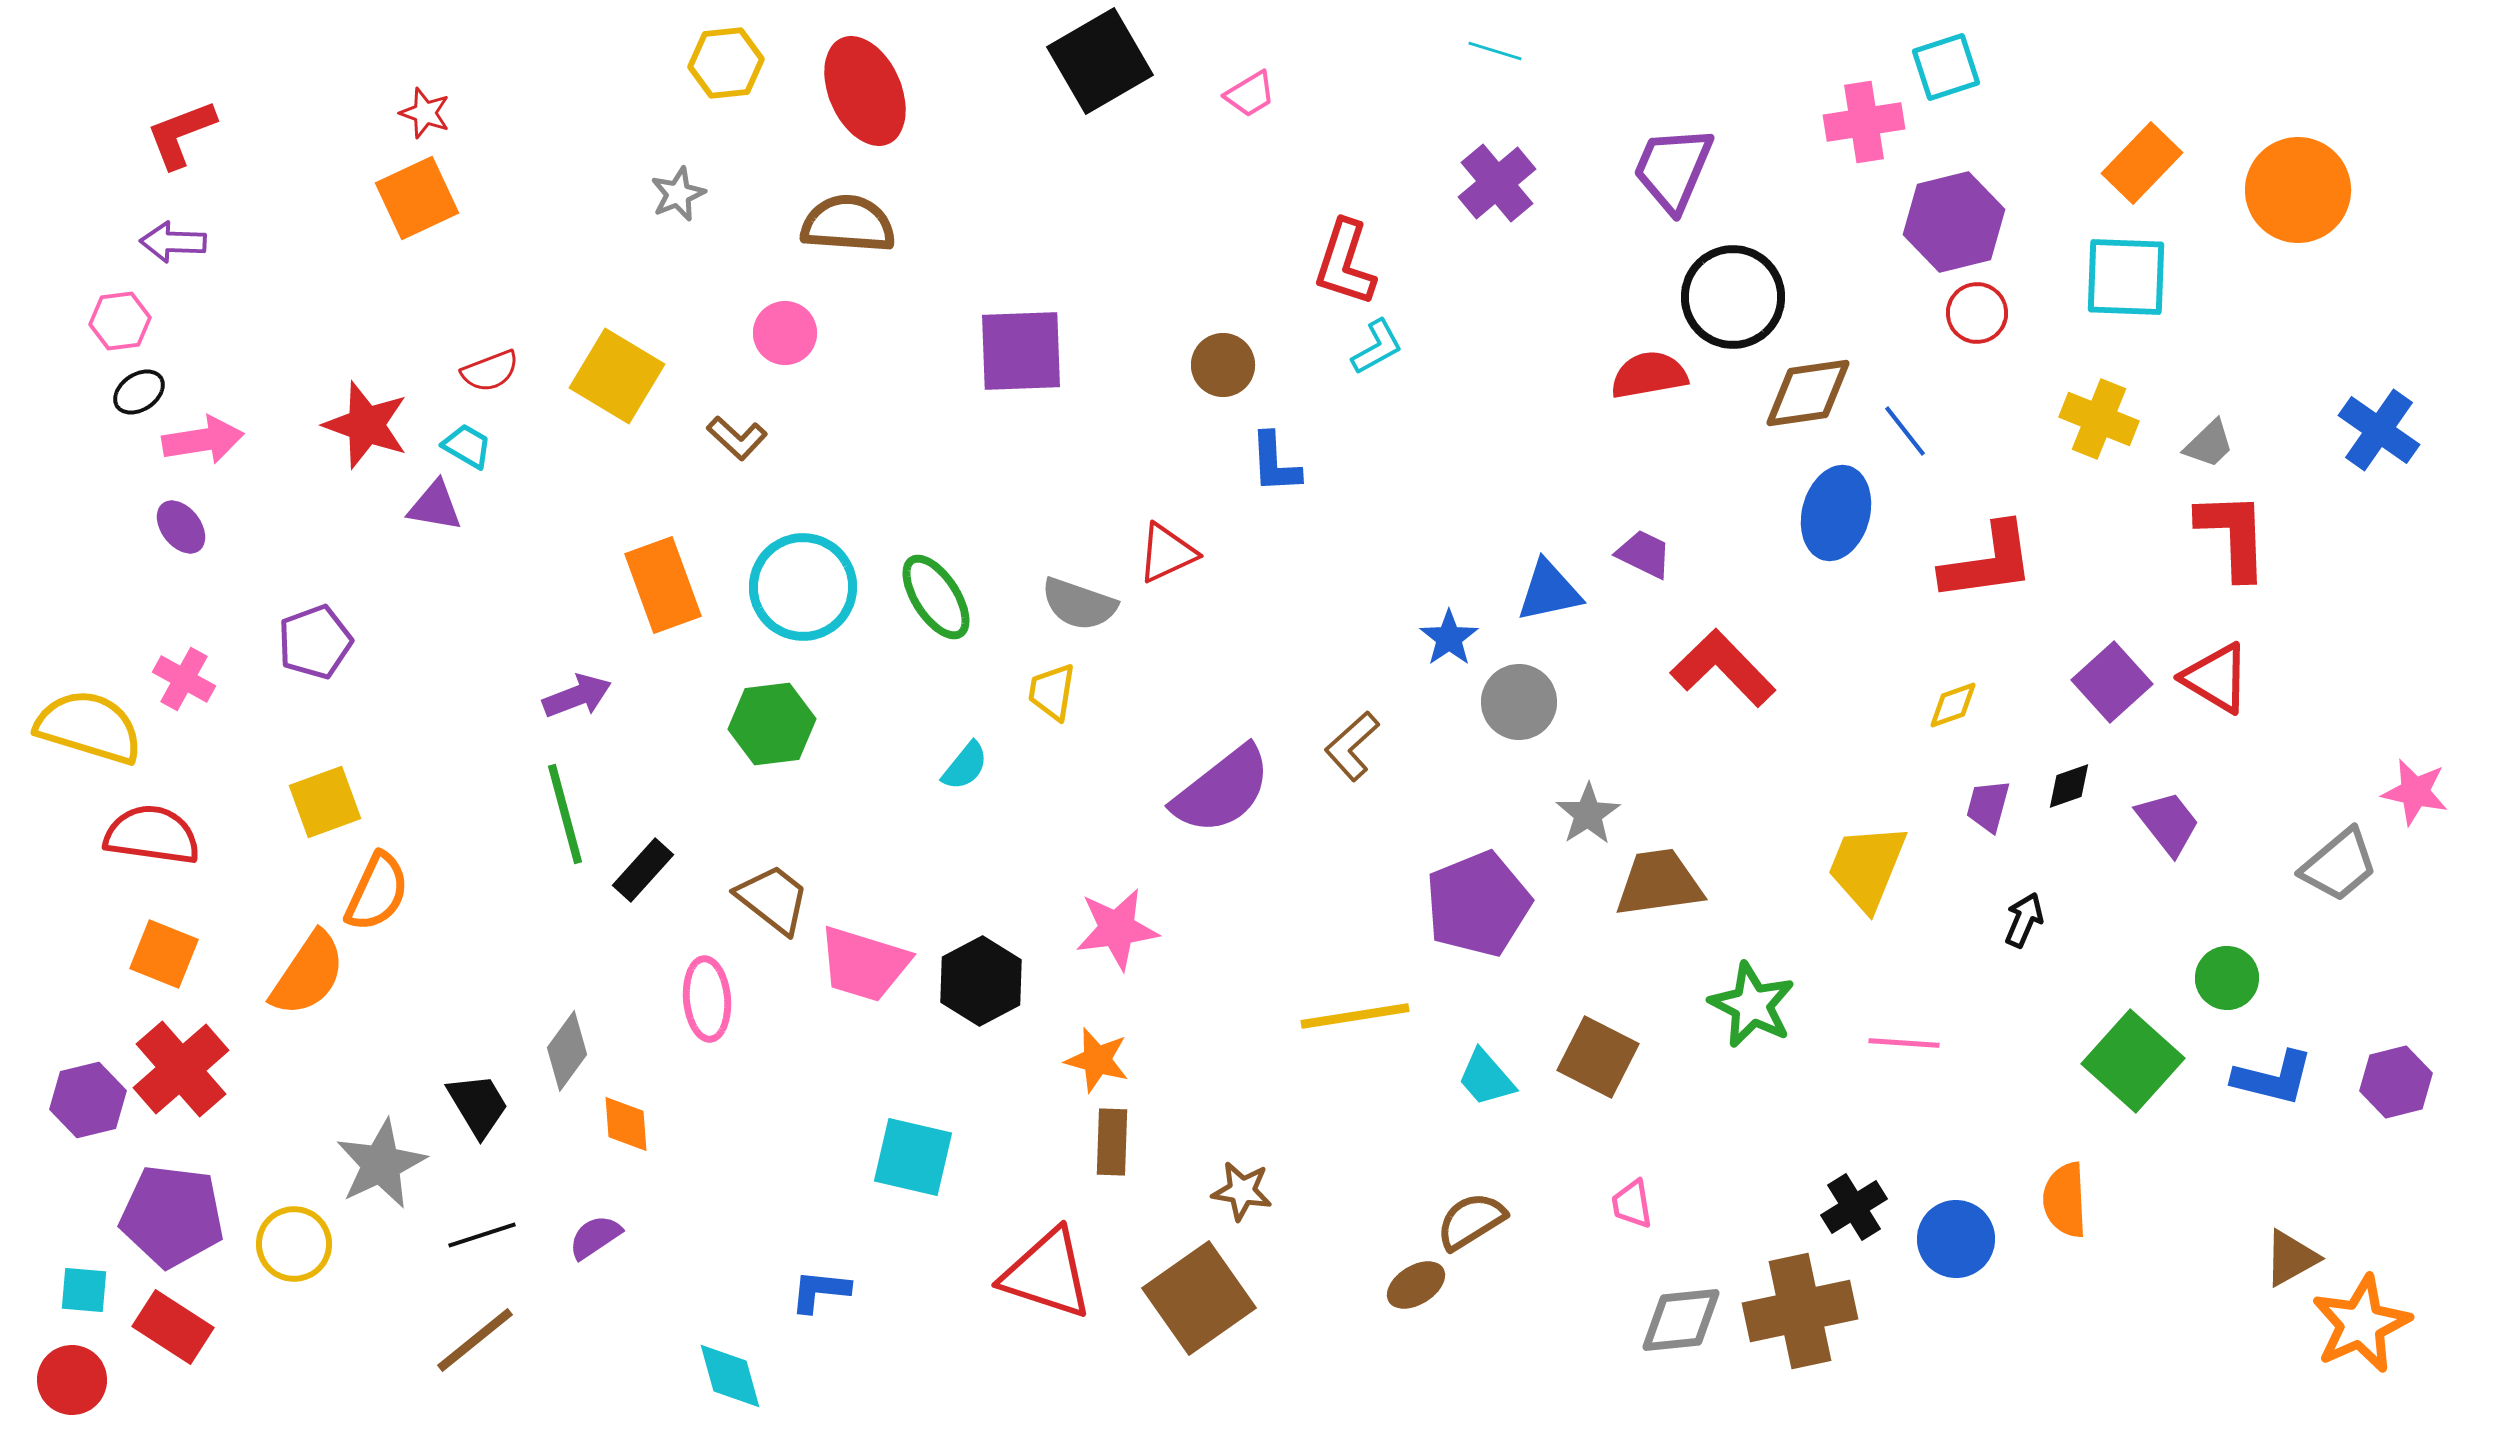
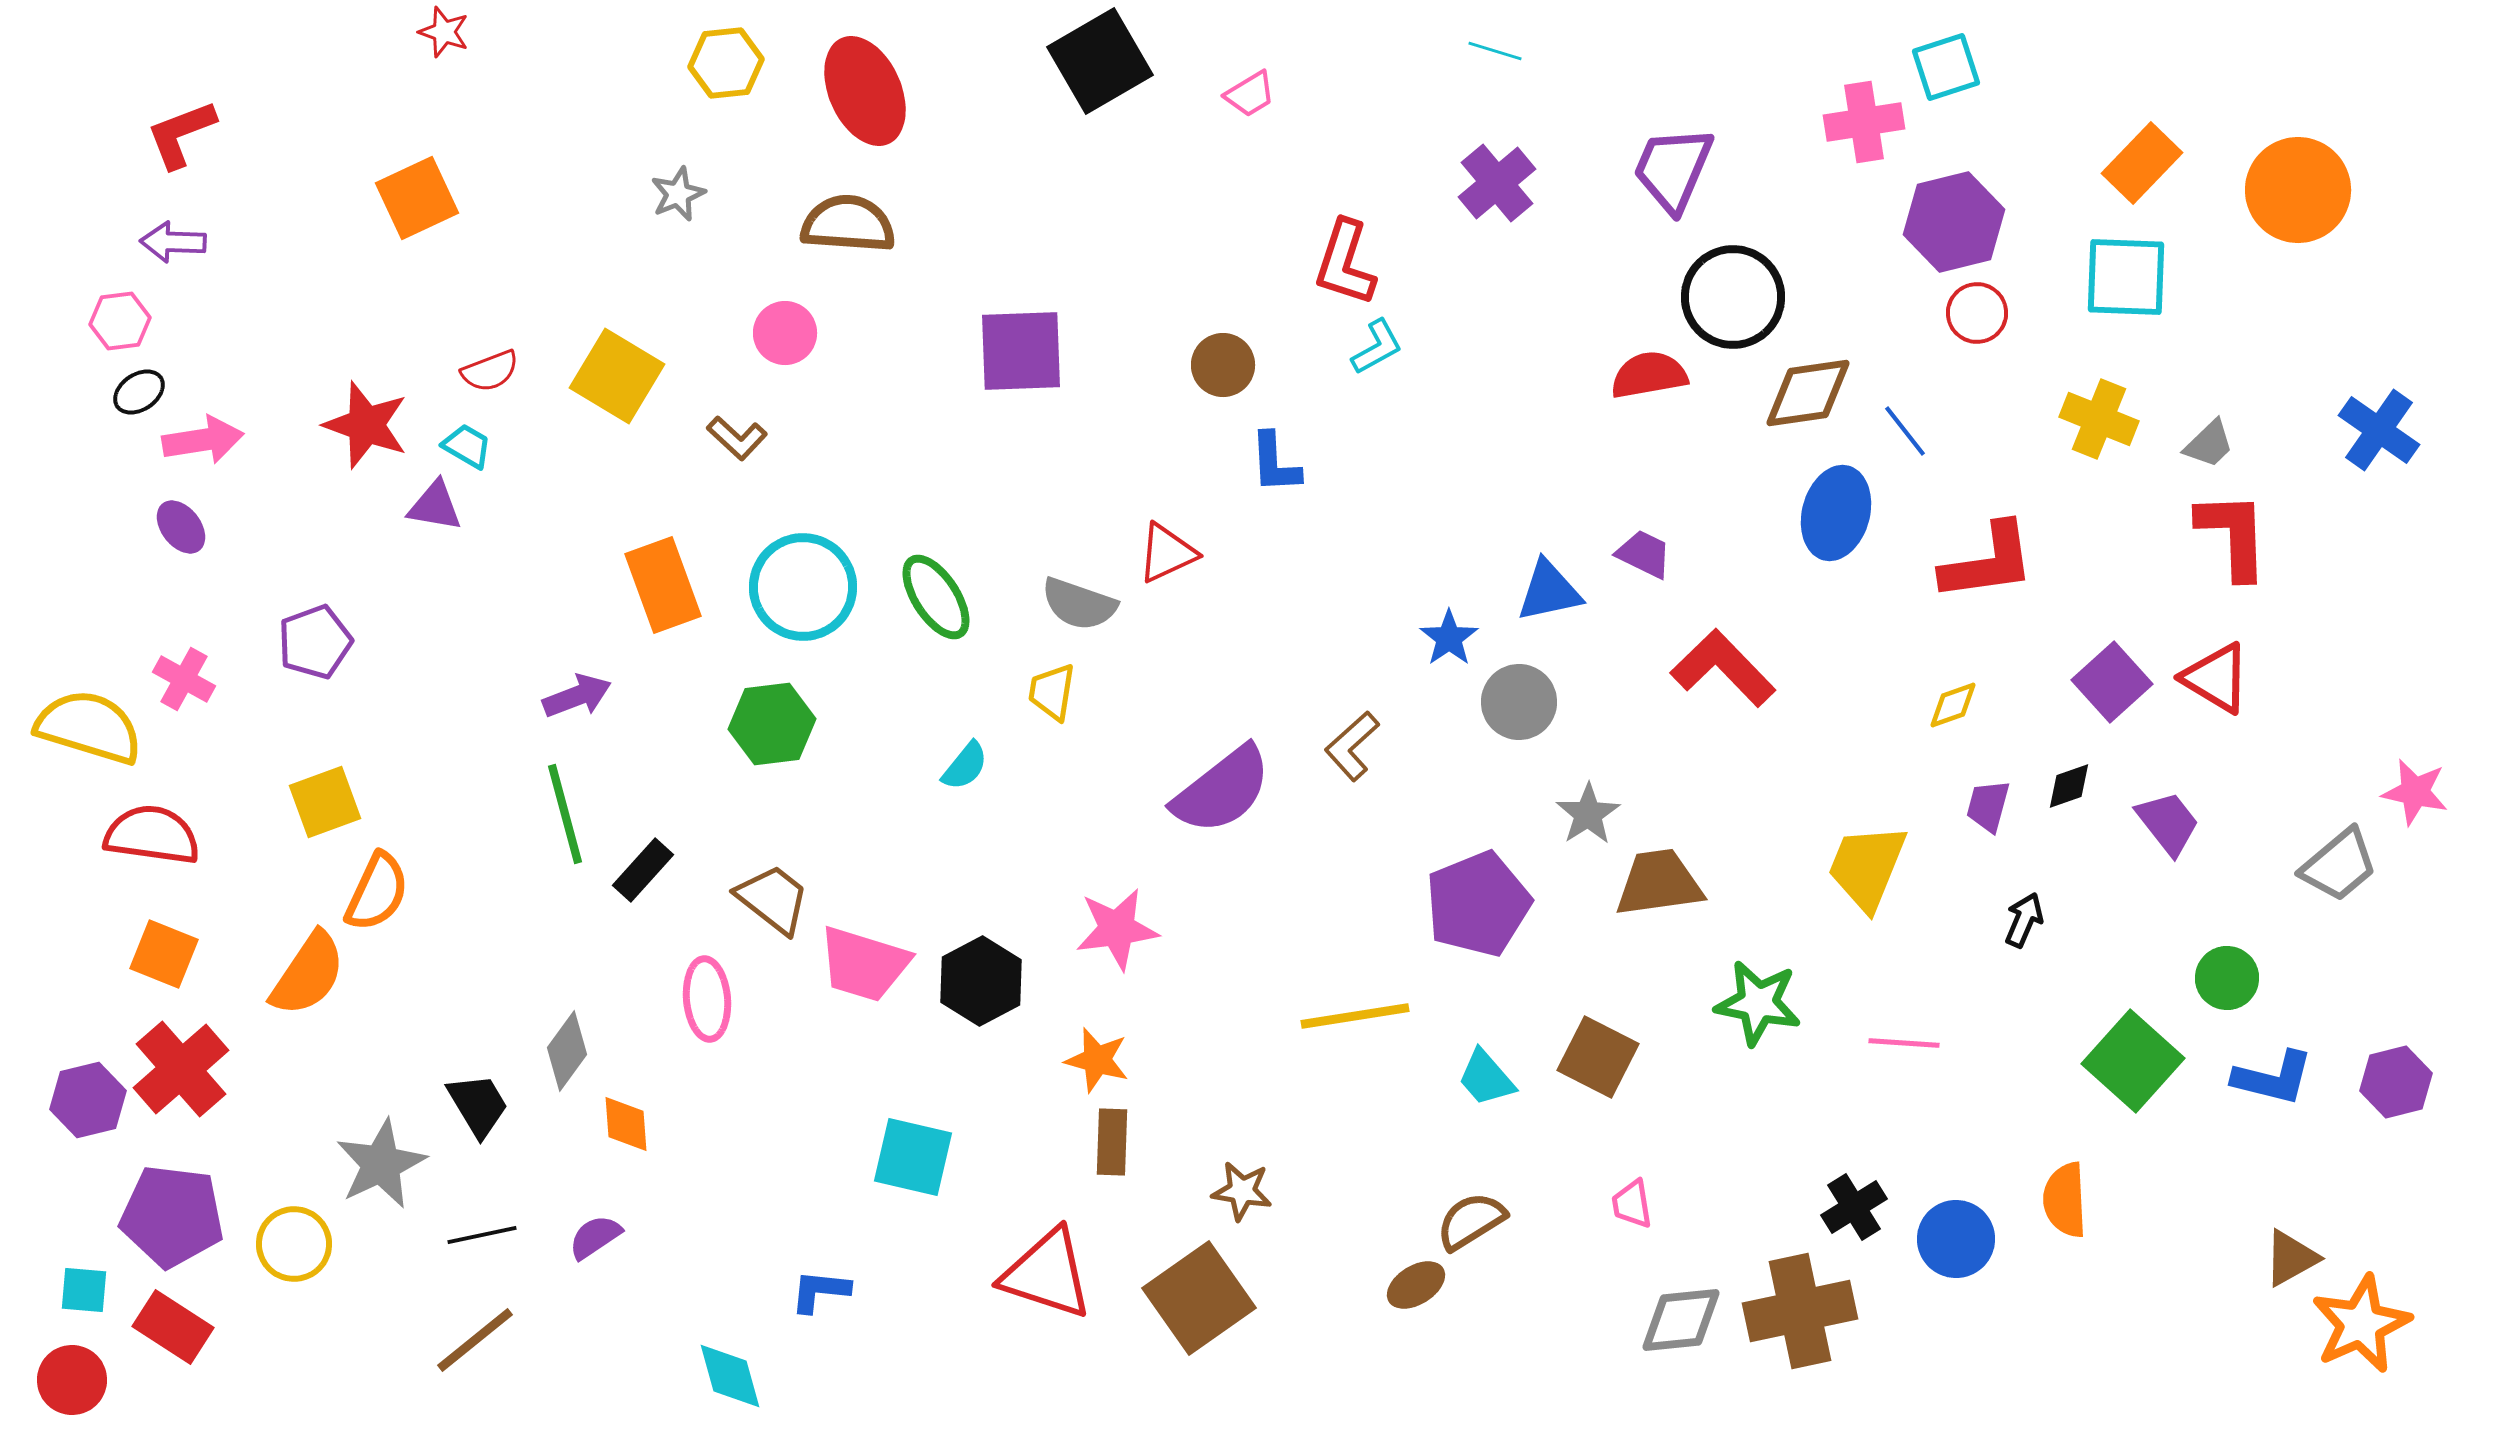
red star at (425, 113): moved 19 px right, 81 px up
green star at (1752, 1005): moved 6 px right, 2 px up; rotated 16 degrees counterclockwise
black line at (482, 1235): rotated 6 degrees clockwise
